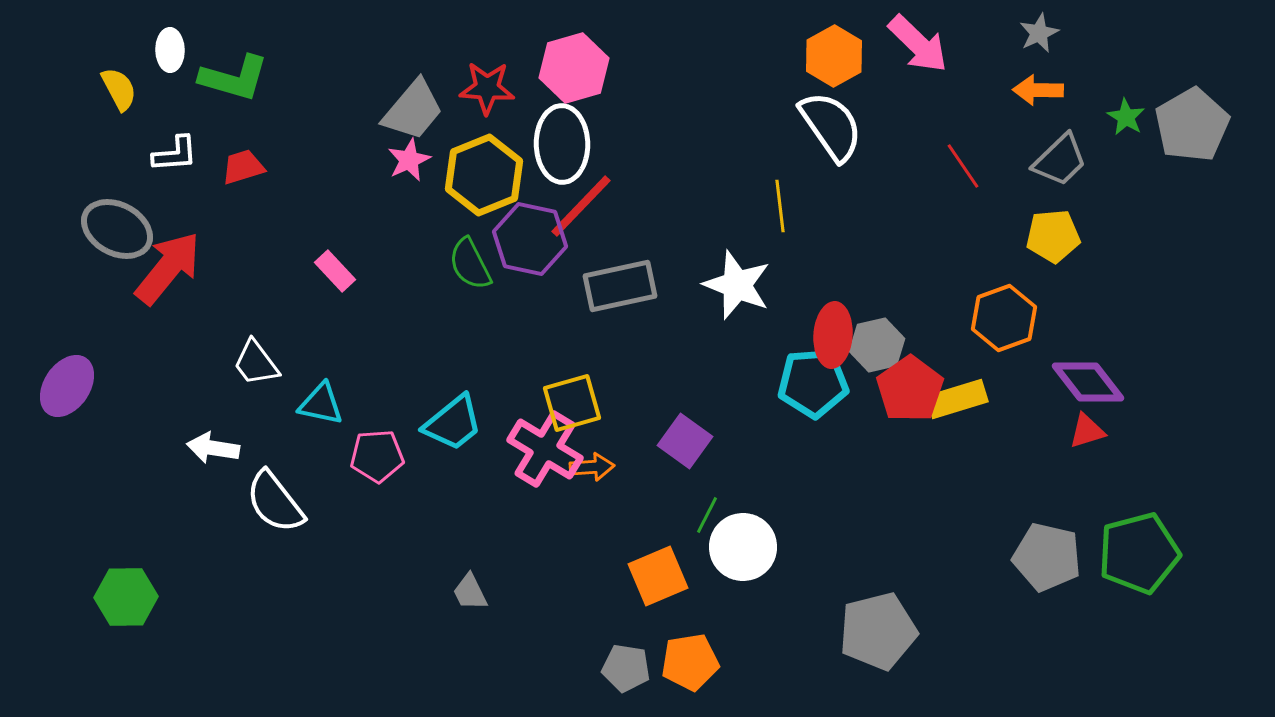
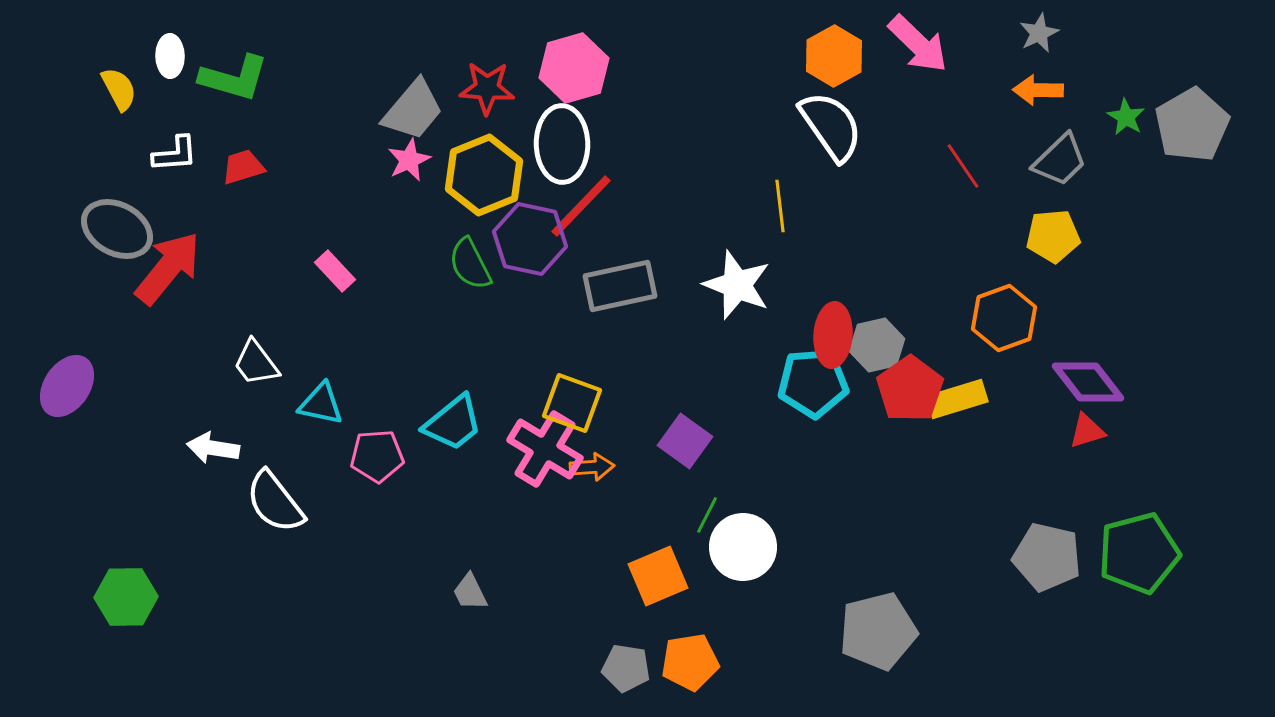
white ellipse at (170, 50): moved 6 px down
yellow square at (572, 403): rotated 36 degrees clockwise
